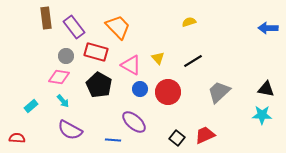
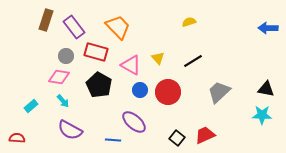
brown rectangle: moved 2 px down; rotated 25 degrees clockwise
blue circle: moved 1 px down
